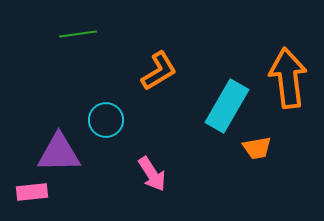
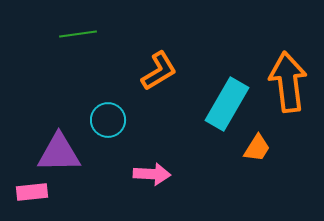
orange arrow: moved 4 px down
cyan rectangle: moved 2 px up
cyan circle: moved 2 px right
orange trapezoid: rotated 48 degrees counterclockwise
pink arrow: rotated 54 degrees counterclockwise
